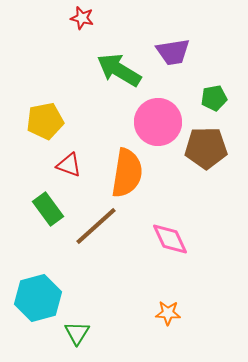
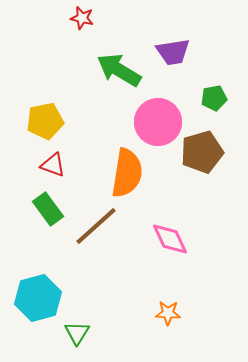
brown pentagon: moved 4 px left, 4 px down; rotated 15 degrees counterclockwise
red triangle: moved 16 px left
